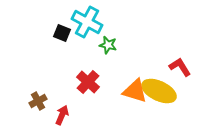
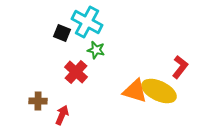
green star: moved 12 px left, 5 px down
red L-shape: rotated 70 degrees clockwise
red cross: moved 12 px left, 10 px up
brown cross: rotated 30 degrees clockwise
